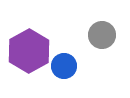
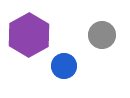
purple hexagon: moved 16 px up
